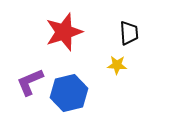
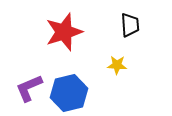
black trapezoid: moved 1 px right, 8 px up
purple L-shape: moved 1 px left, 6 px down
